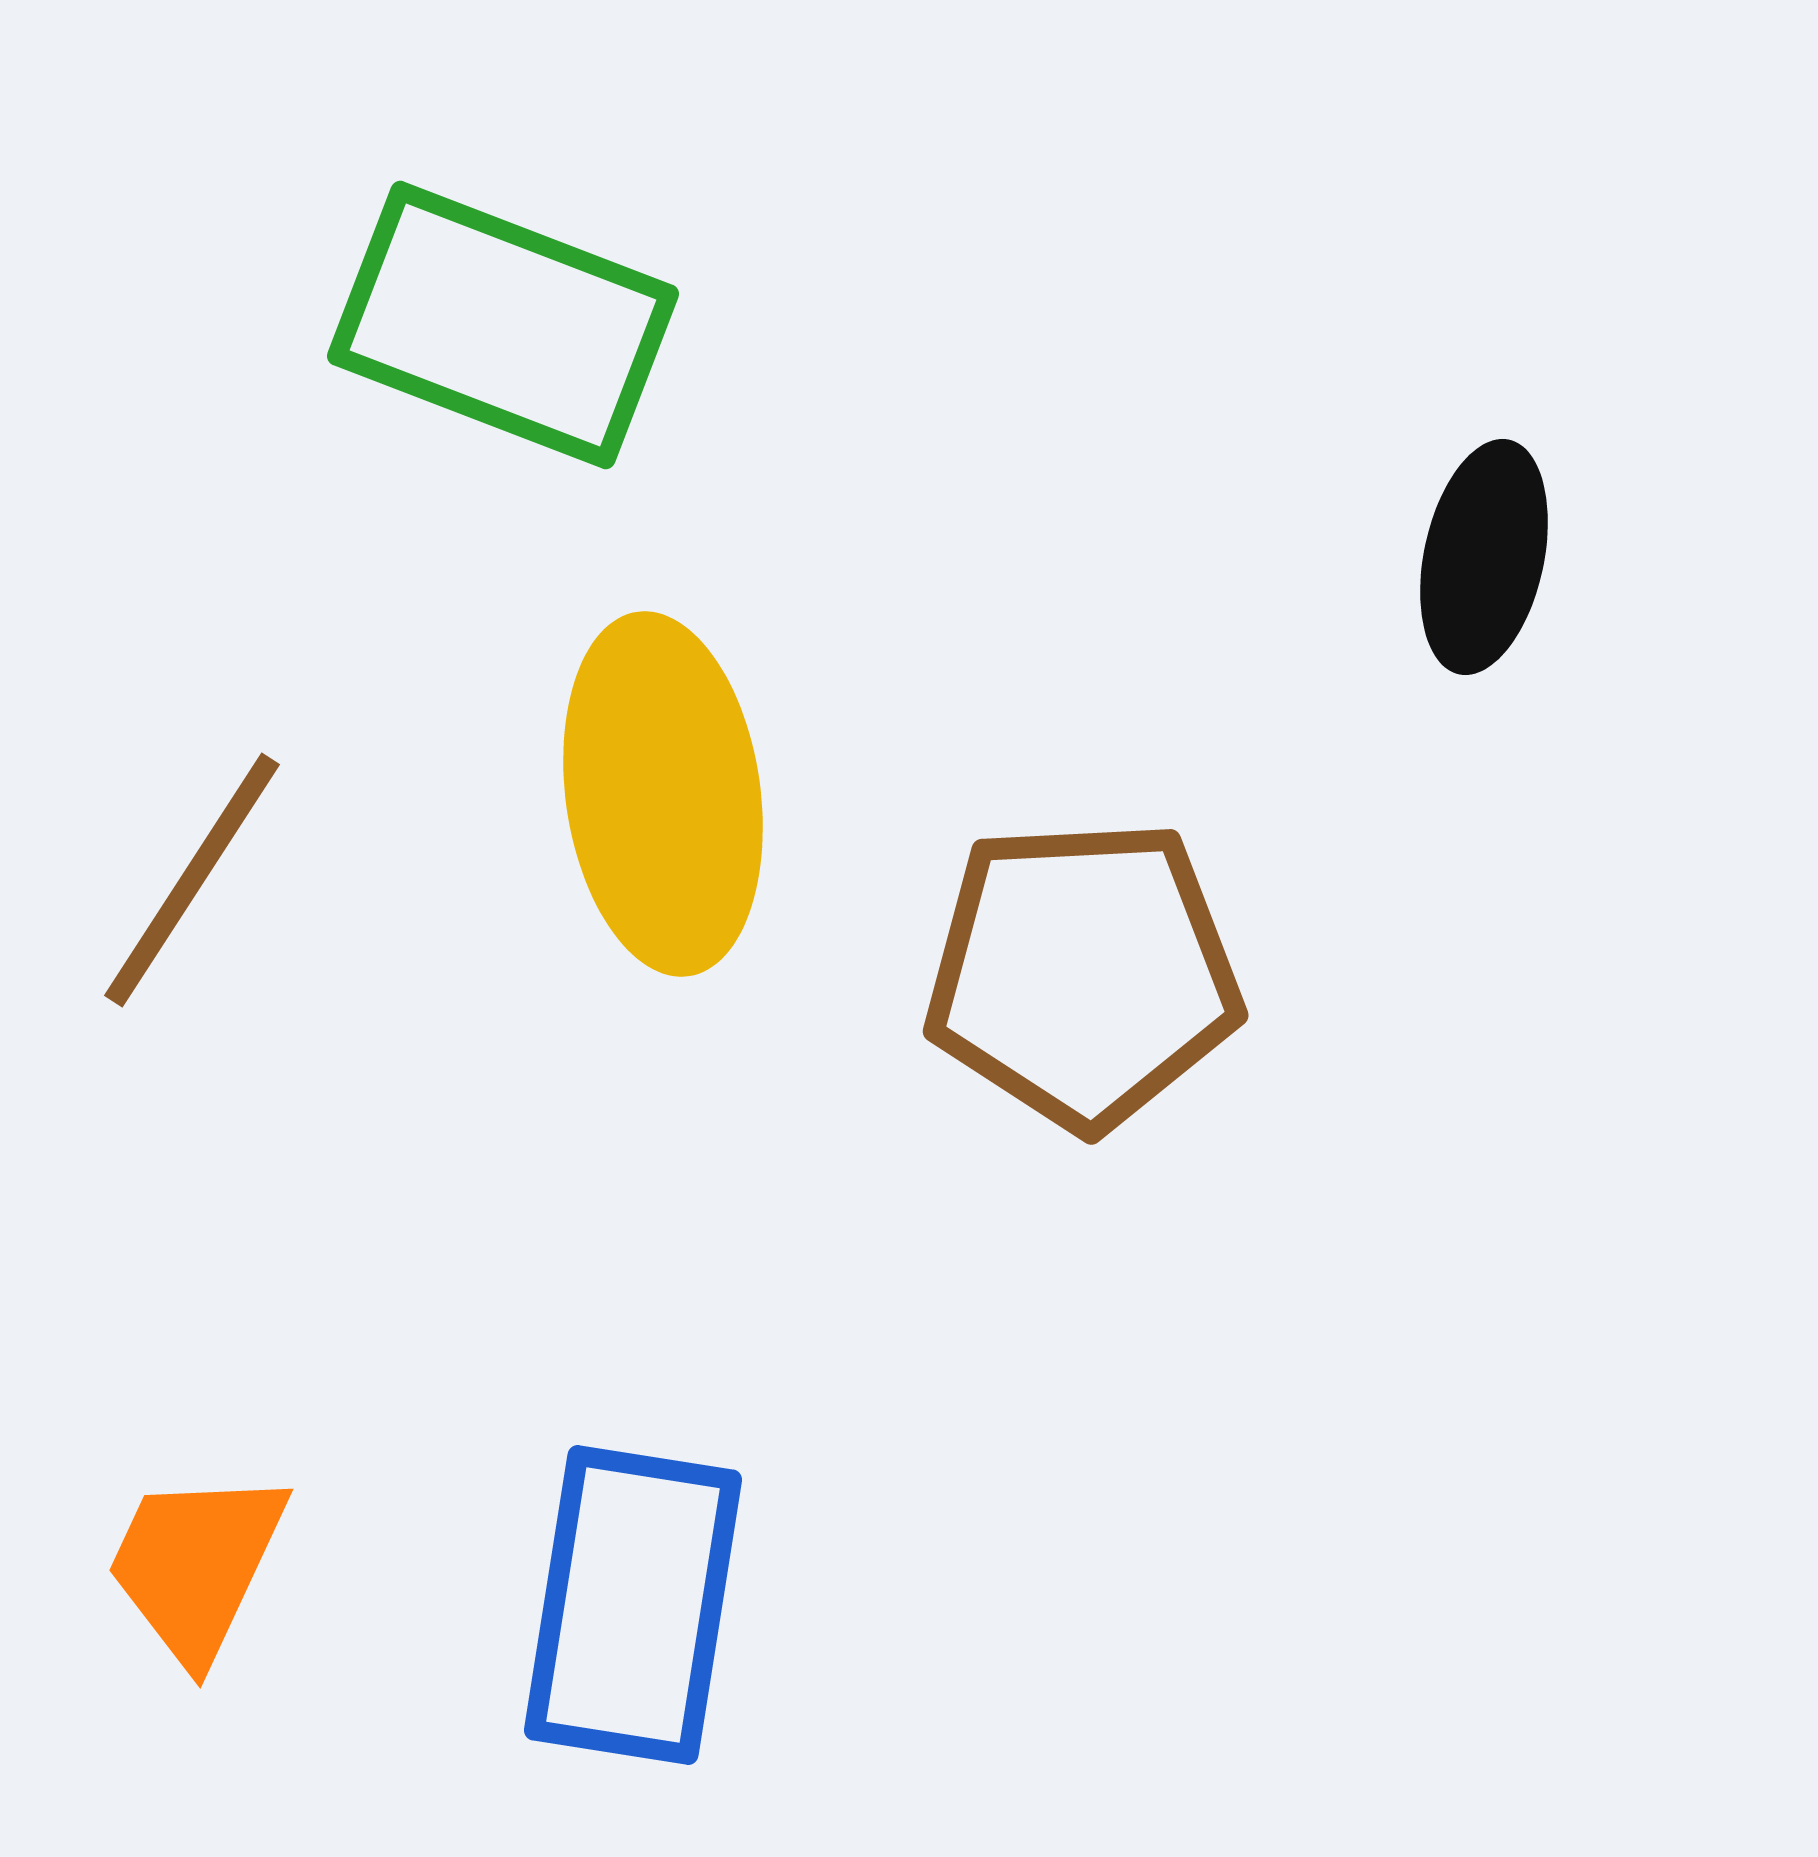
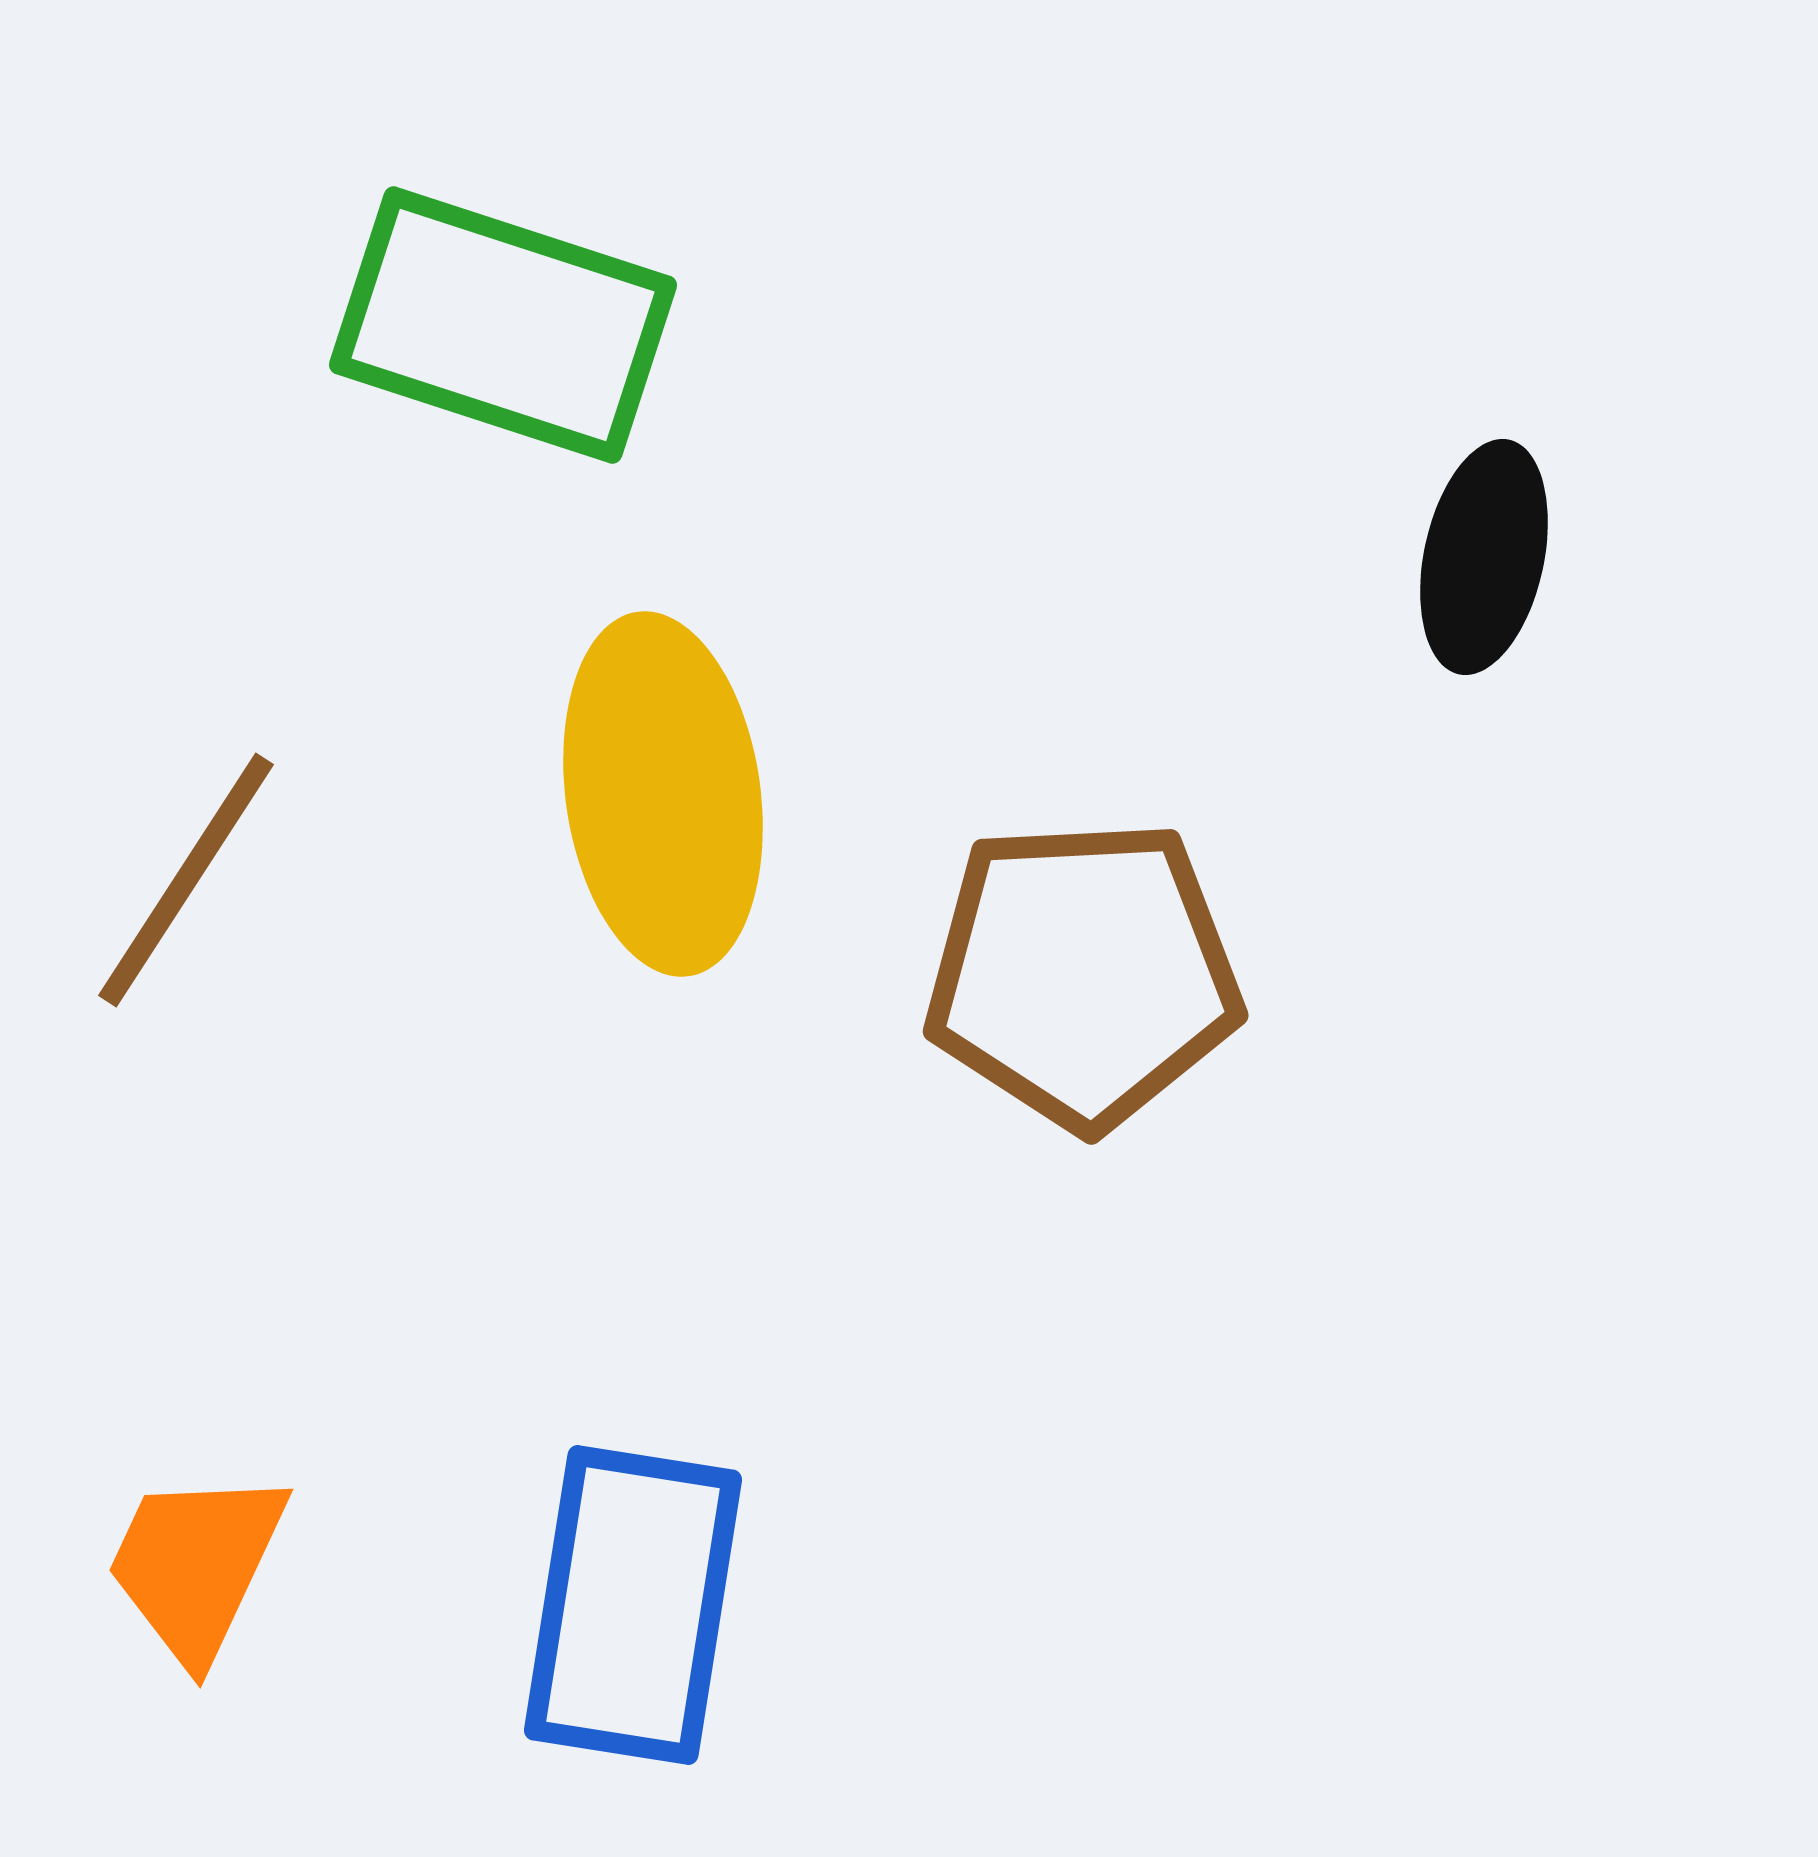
green rectangle: rotated 3 degrees counterclockwise
brown line: moved 6 px left
